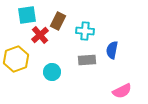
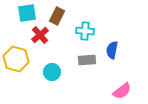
cyan square: moved 2 px up
brown rectangle: moved 1 px left, 5 px up
yellow hexagon: rotated 25 degrees counterclockwise
pink semicircle: rotated 12 degrees counterclockwise
